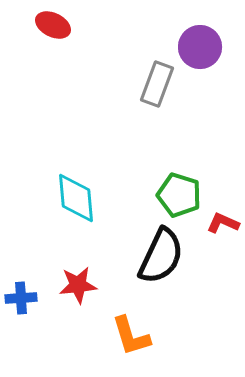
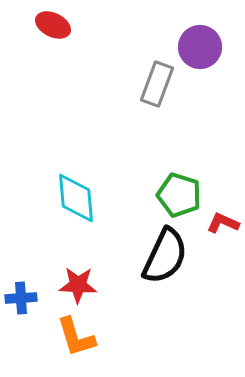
black semicircle: moved 4 px right
red star: rotated 9 degrees clockwise
orange L-shape: moved 55 px left, 1 px down
